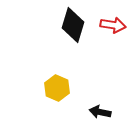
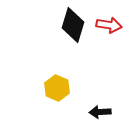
red arrow: moved 4 px left
black arrow: rotated 15 degrees counterclockwise
